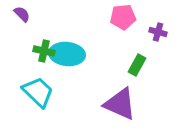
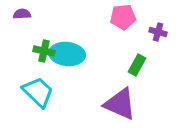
purple semicircle: rotated 48 degrees counterclockwise
